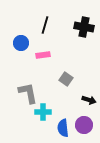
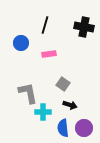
pink rectangle: moved 6 px right, 1 px up
gray square: moved 3 px left, 5 px down
black arrow: moved 19 px left, 5 px down
purple circle: moved 3 px down
